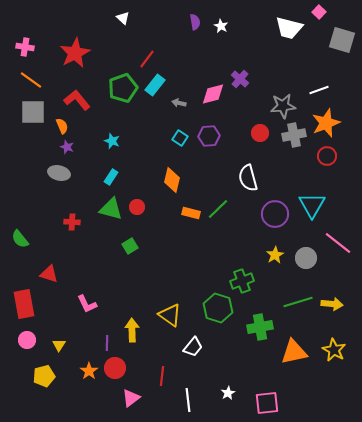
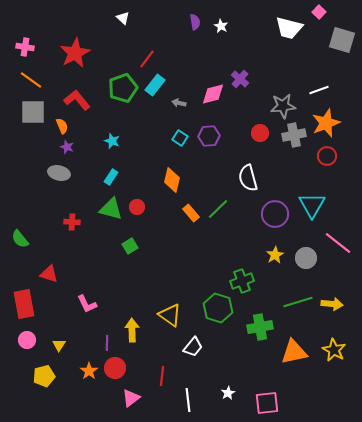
orange rectangle at (191, 213): rotated 36 degrees clockwise
